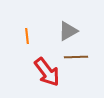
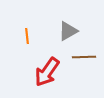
brown line: moved 8 px right
red arrow: rotated 72 degrees clockwise
